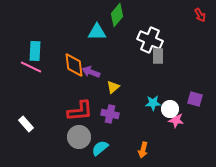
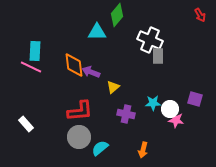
purple cross: moved 16 px right
